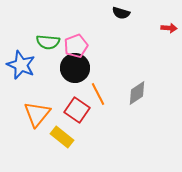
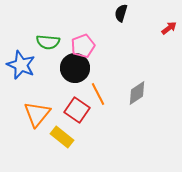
black semicircle: rotated 90 degrees clockwise
red arrow: rotated 42 degrees counterclockwise
pink pentagon: moved 7 px right
